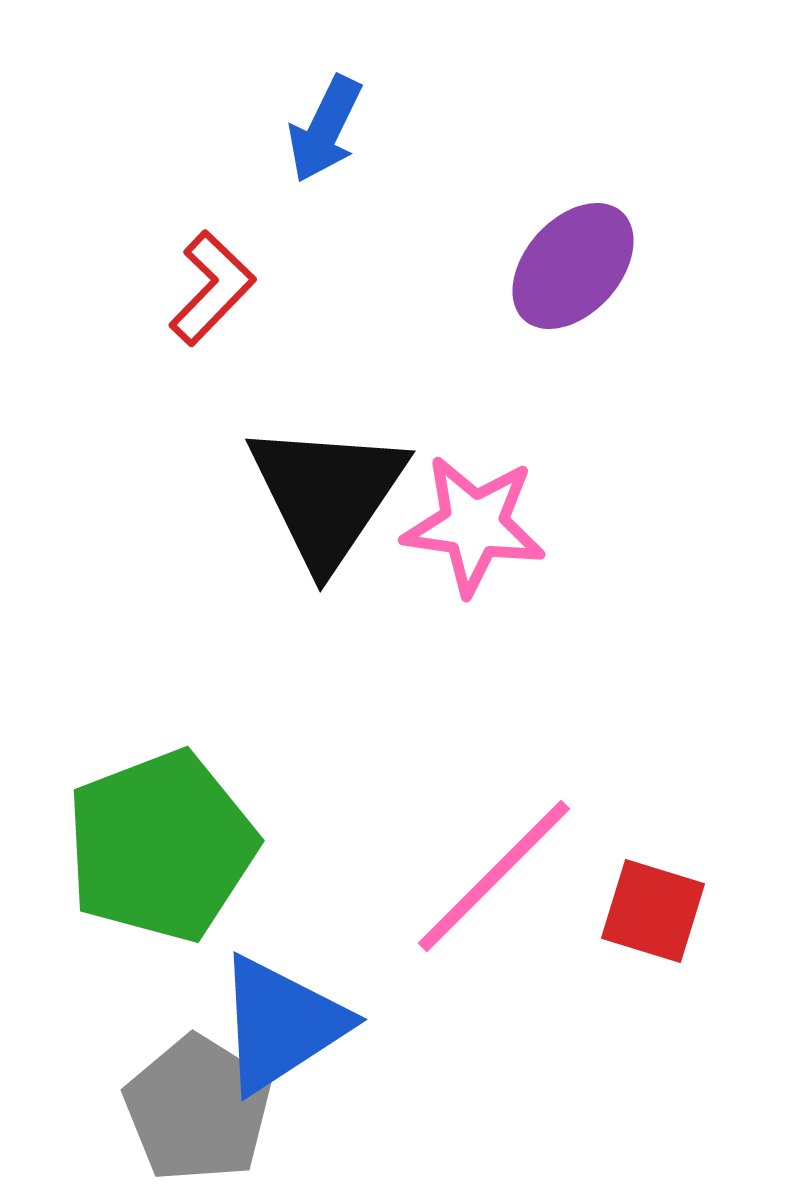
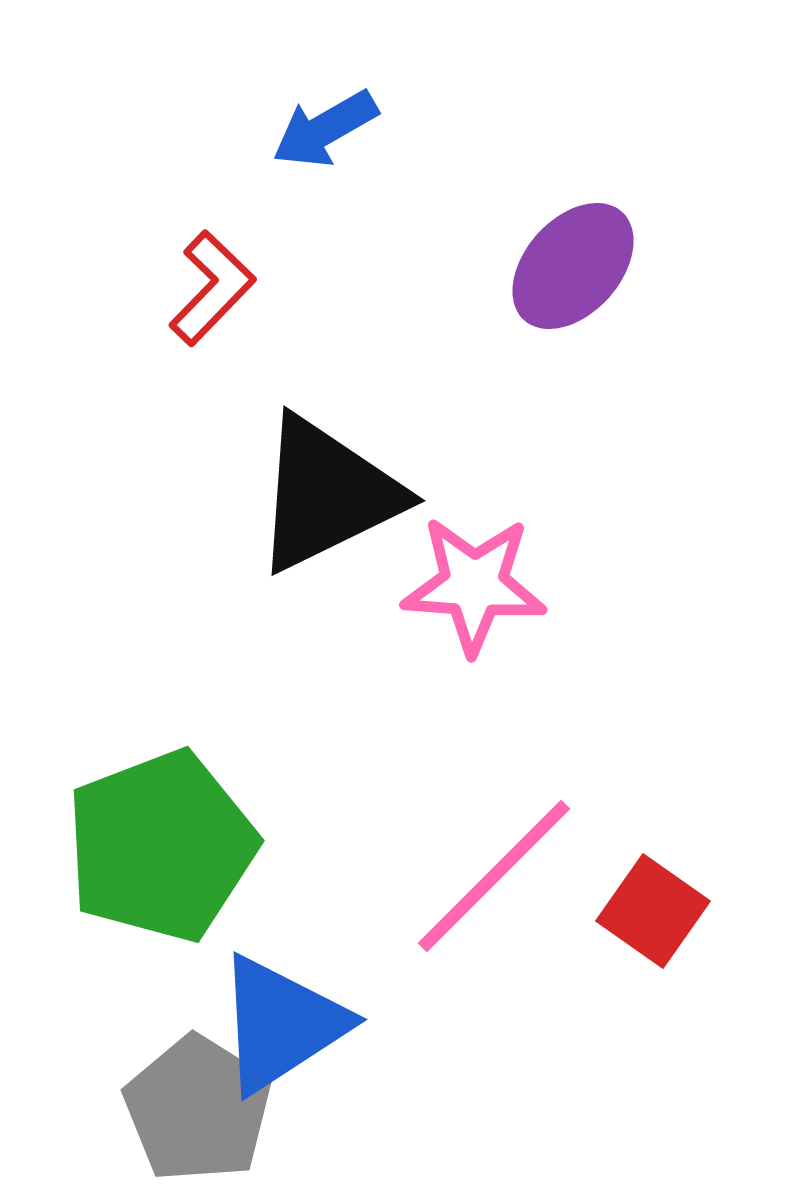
blue arrow: rotated 34 degrees clockwise
black triangle: rotated 30 degrees clockwise
pink star: moved 60 px down; rotated 4 degrees counterclockwise
red square: rotated 18 degrees clockwise
